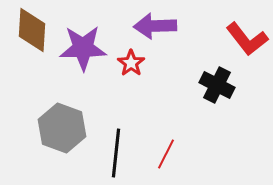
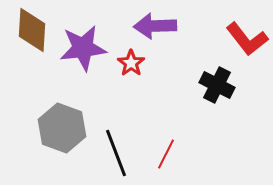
purple star: rotated 6 degrees counterclockwise
black line: rotated 27 degrees counterclockwise
